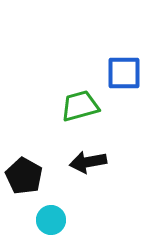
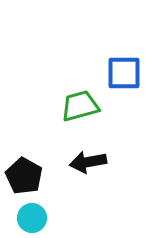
cyan circle: moved 19 px left, 2 px up
